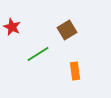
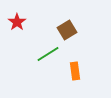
red star: moved 5 px right, 5 px up; rotated 12 degrees clockwise
green line: moved 10 px right
